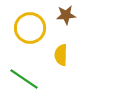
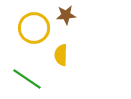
yellow circle: moved 4 px right
green line: moved 3 px right
